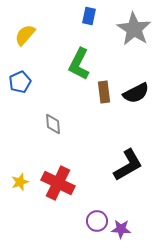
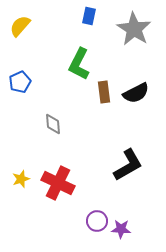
yellow semicircle: moved 5 px left, 9 px up
yellow star: moved 1 px right, 3 px up
